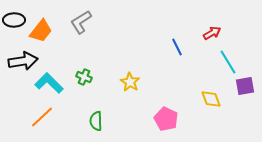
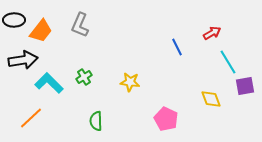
gray L-shape: moved 1 px left, 3 px down; rotated 35 degrees counterclockwise
black arrow: moved 1 px up
green cross: rotated 35 degrees clockwise
yellow star: rotated 24 degrees counterclockwise
orange line: moved 11 px left, 1 px down
